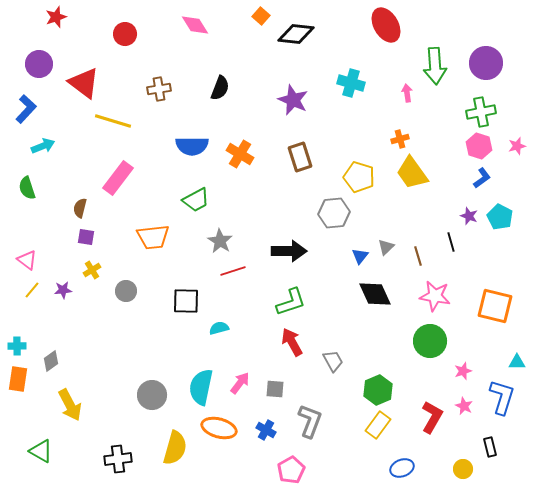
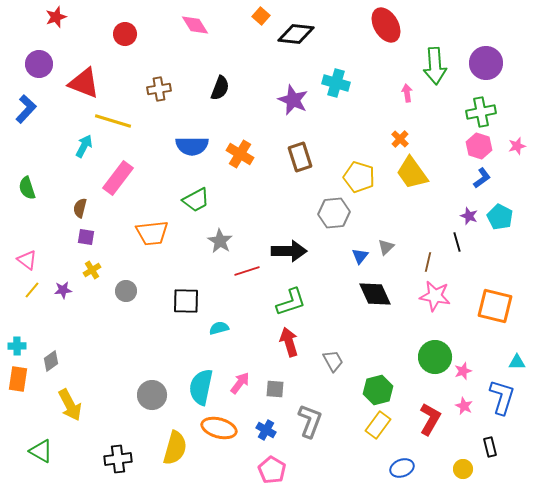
red triangle at (84, 83): rotated 16 degrees counterclockwise
cyan cross at (351, 83): moved 15 px left
orange cross at (400, 139): rotated 30 degrees counterclockwise
cyan arrow at (43, 146): moved 41 px right; rotated 40 degrees counterclockwise
orange trapezoid at (153, 237): moved 1 px left, 4 px up
black line at (451, 242): moved 6 px right
brown line at (418, 256): moved 10 px right, 6 px down; rotated 30 degrees clockwise
red line at (233, 271): moved 14 px right
green circle at (430, 341): moved 5 px right, 16 px down
red arrow at (292, 342): moved 3 px left; rotated 12 degrees clockwise
green hexagon at (378, 390): rotated 8 degrees clockwise
red L-shape at (432, 417): moved 2 px left, 2 px down
pink pentagon at (291, 470): moved 19 px left; rotated 12 degrees counterclockwise
